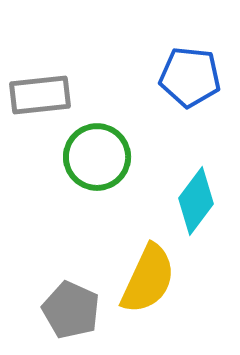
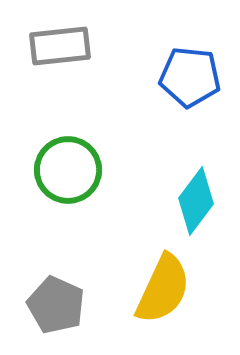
gray rectangle: moved 20 px right, 49 px up
green circle: moved 29 px left, 13 px down
yellow semicircle: moved 15 px right, 10 px down
gray pentagon: moved 15 px left, 5 px up
